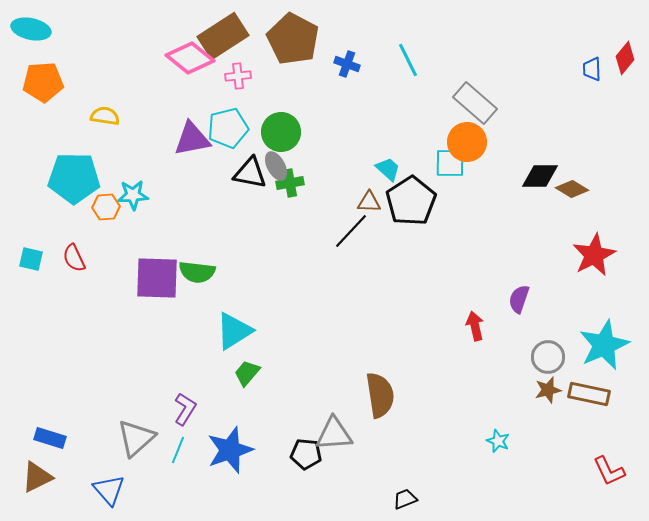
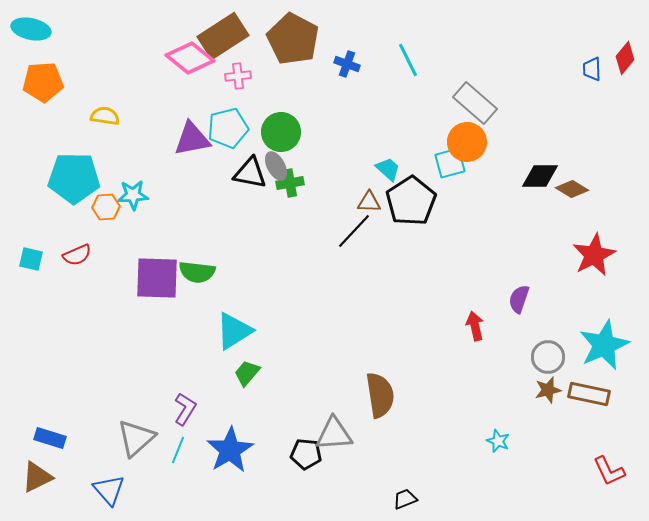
cyan square at (450, 163): rotated 16 degrees counterclockwise
black line at (351, 231): moved 3 px right
red semicircle at (74, 258): moved 3 px right, 3 px up; rotated 88 degrees counterclockwise
blue star at (230, 450): rotated 12 degrees counterclockwise
